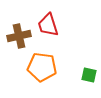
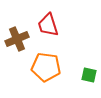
brown cross: moved 2 px left, 3 px down; rotated 10 degrees counterclockwise
orange pentagon: moved 4 px right
